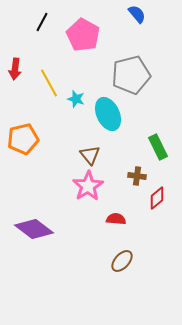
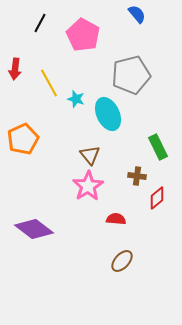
black line: moved 2 px left, 1 px down
orange pentagon: rotated 12 degrees counterclockwise
